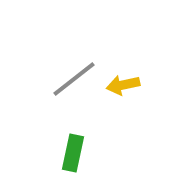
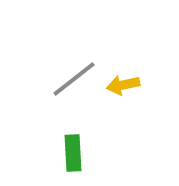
green rectangle: rotated 15 degrees counterclockwise
